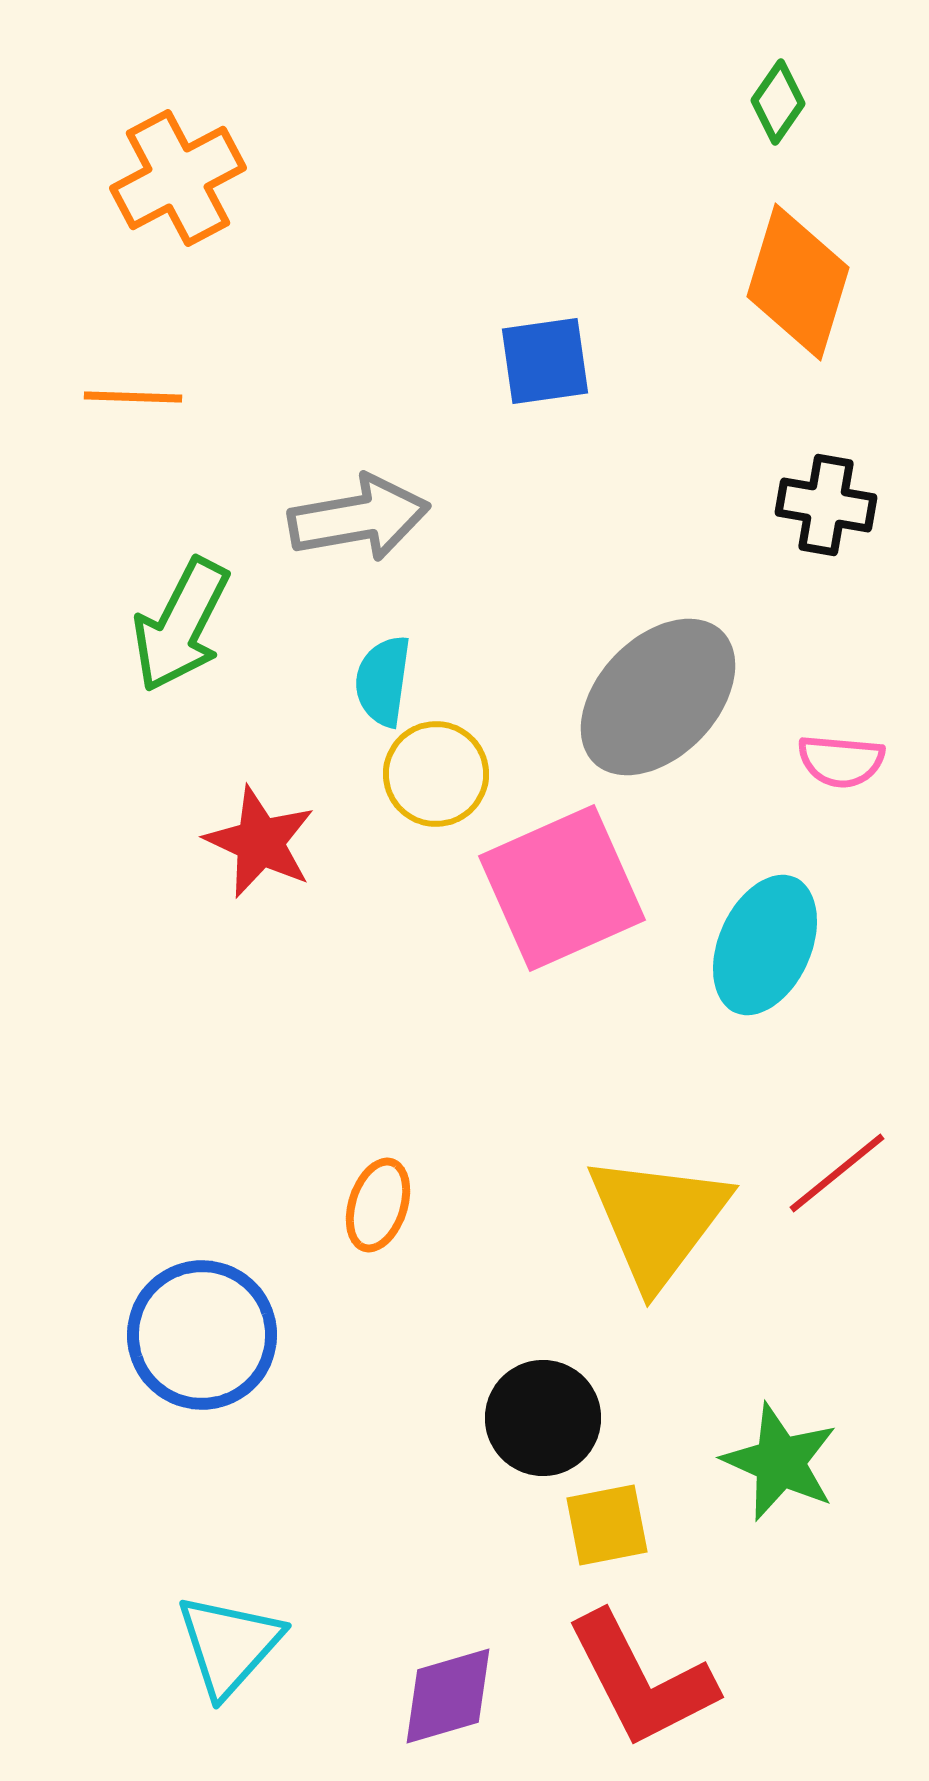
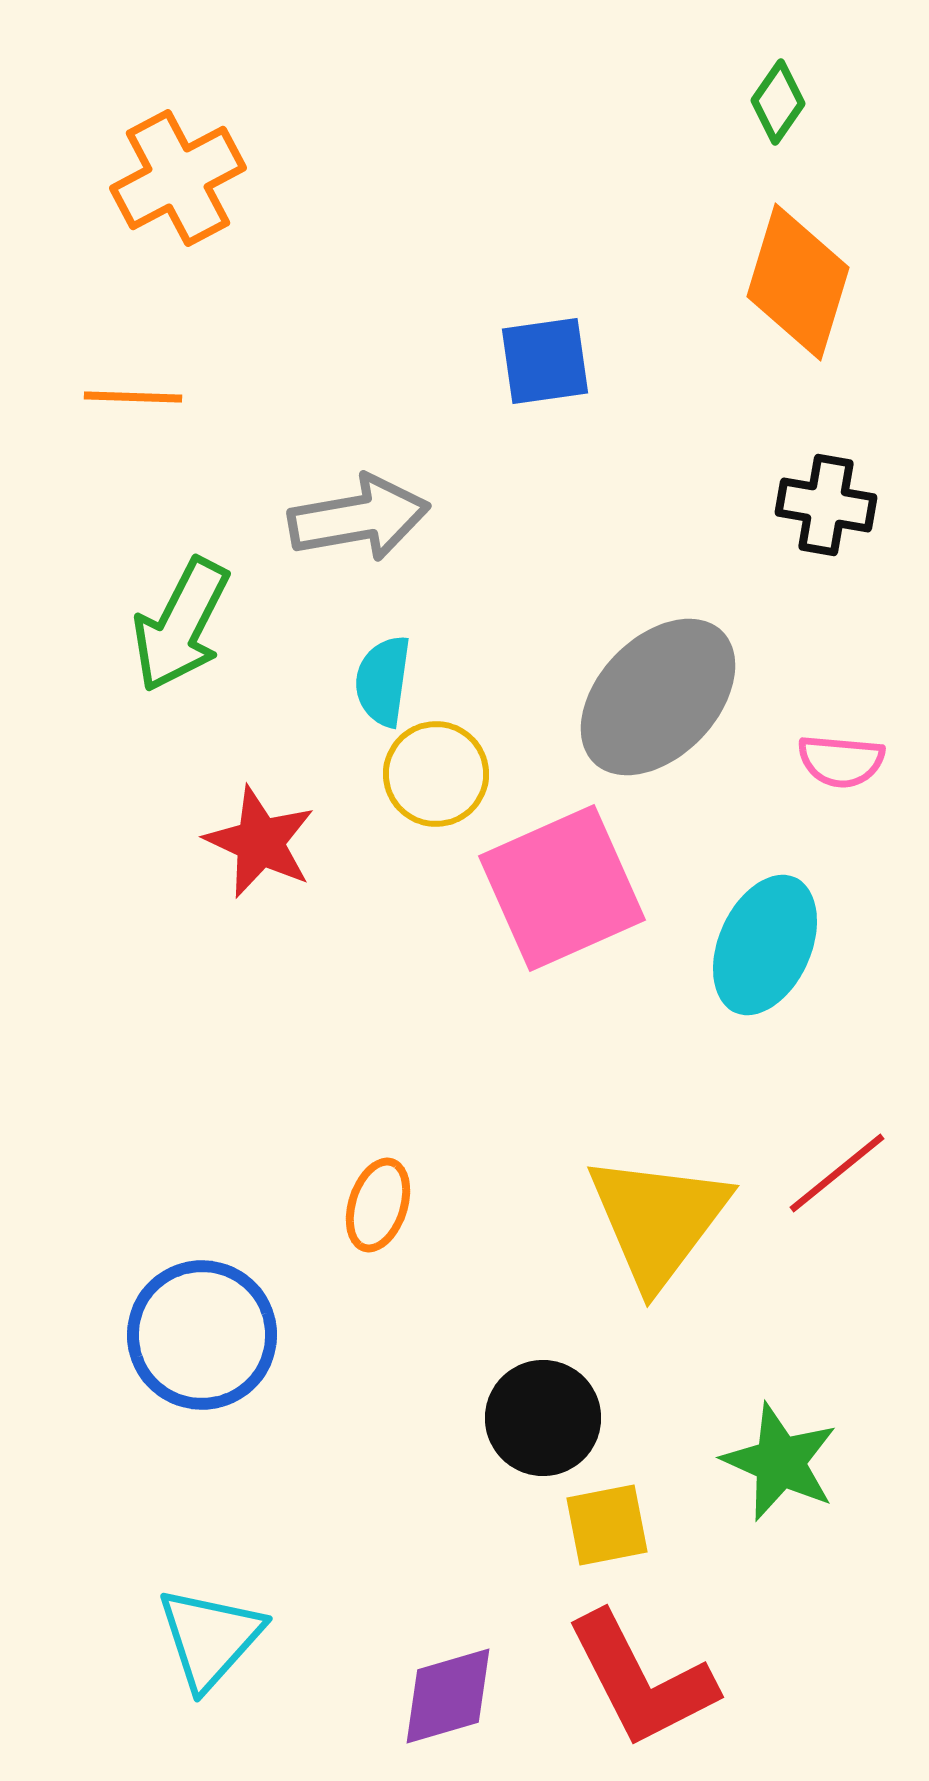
cyan triangle: moved 19 px left, 7 px up
